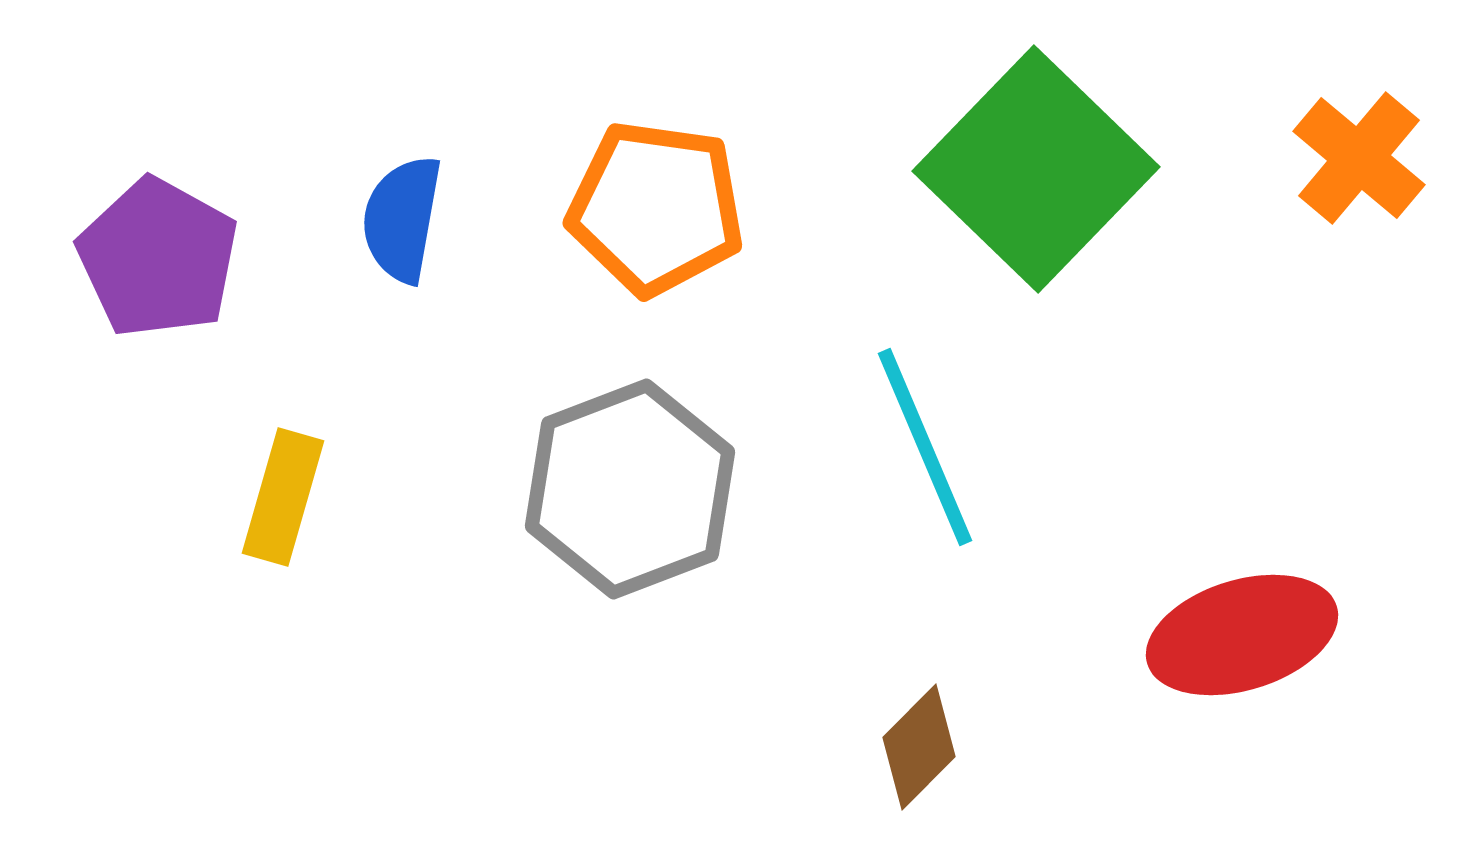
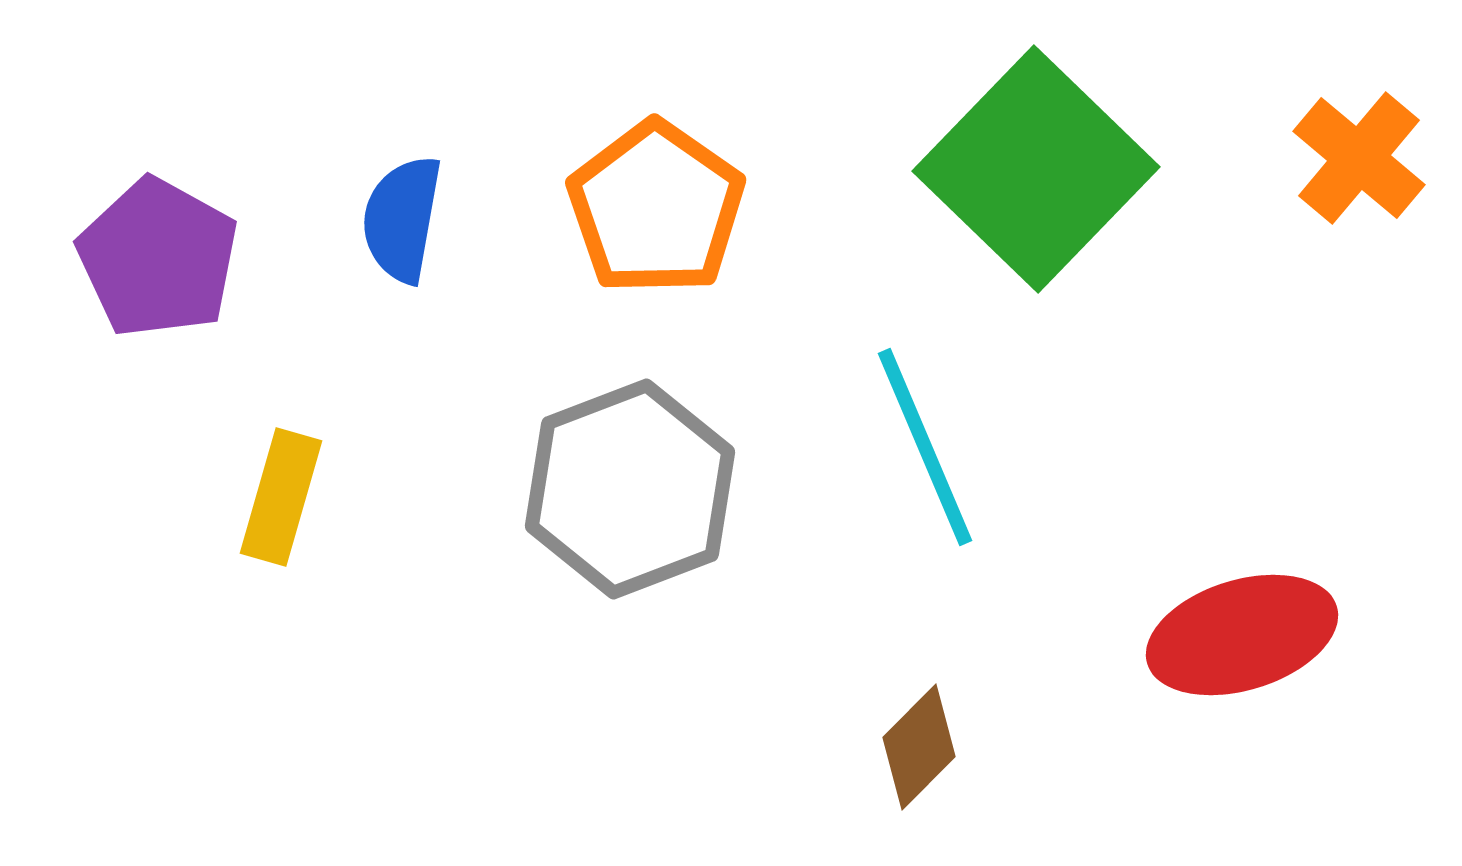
orange pentagon: rotated 27 degrees clockwise
yellow rectangle: moved 2 px left
